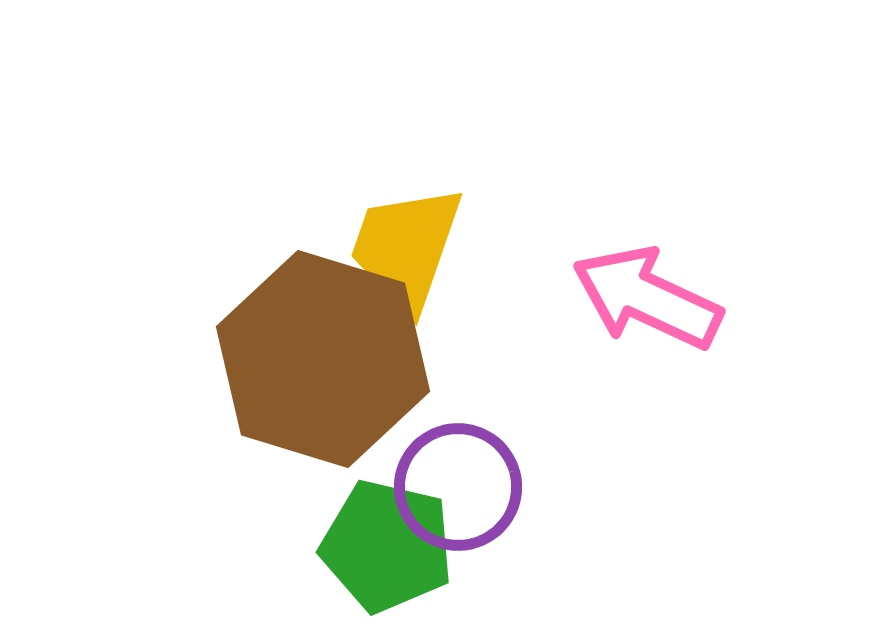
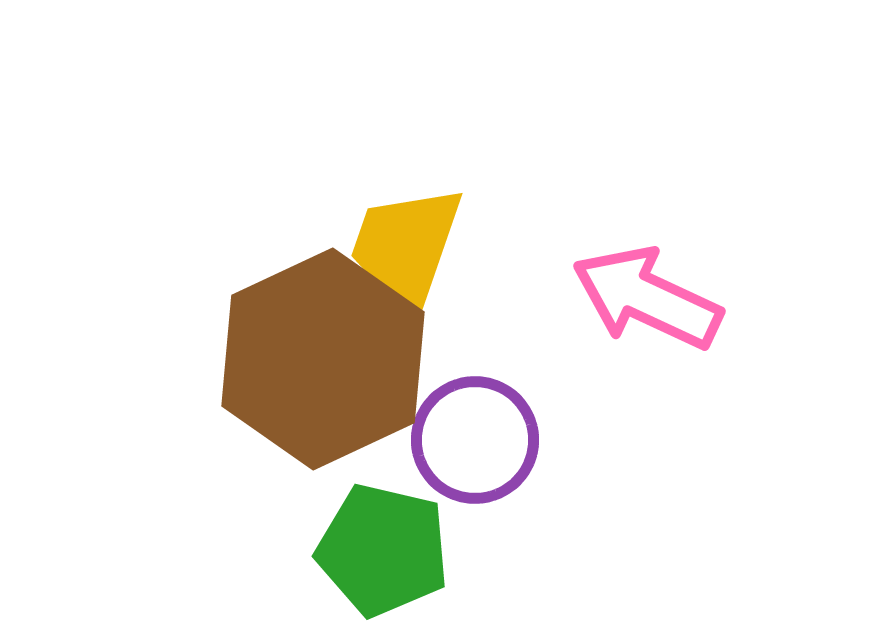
brown hexagon: rotated 18 degrees clockwise
purple circle: moved 17 px right, 47 px up
green pentagon: moved 4 px left, 4 px down
